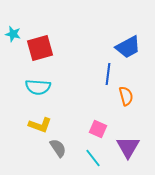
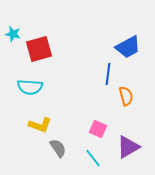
red square: moved 1 px left, 1 px down
cyan semicircle: moved 8 px left
purple triangle: rotated 30 degrees clockwise
